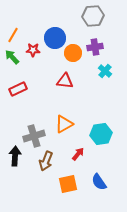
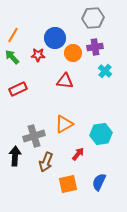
gray hexagon: moved 2 px down
red star: moved 5 px right, 5 px down
brown arrow: moved 1 px down
blue semicircle: rotated 60 degrees clockwise
